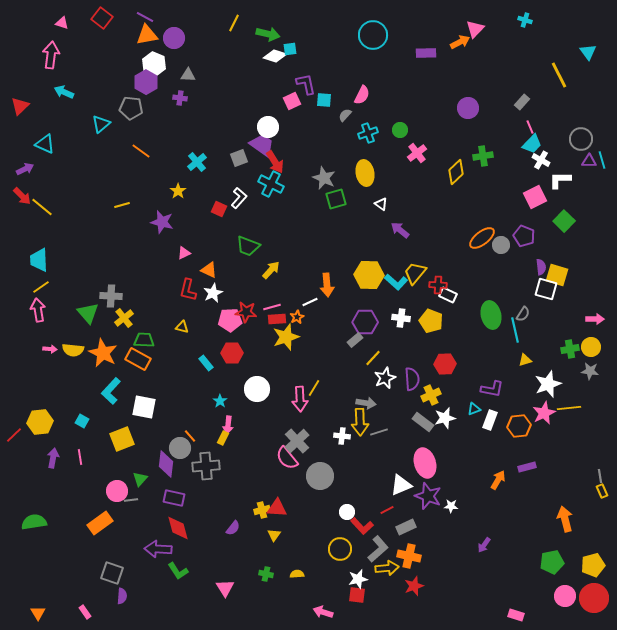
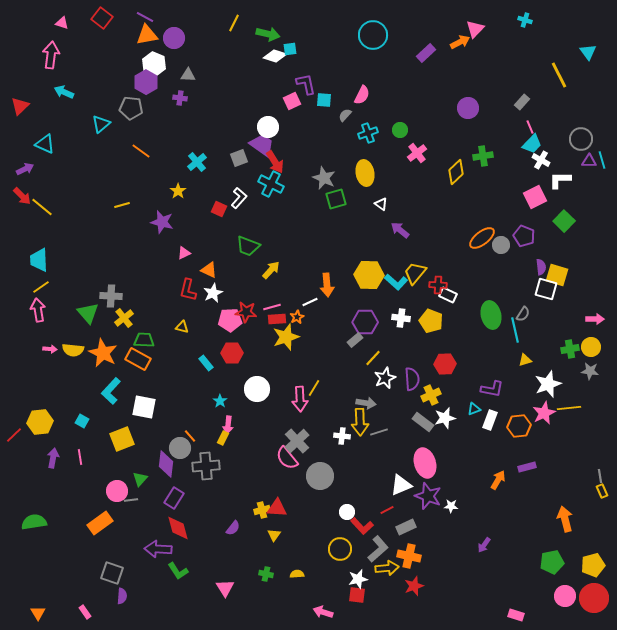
purple rectangle at (426, 53): rotated 42 degrees counterclockwise
purple rectangle at (174, 498): rotated 70 degrees counterclockwise
